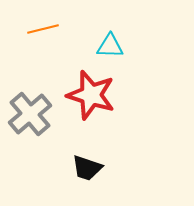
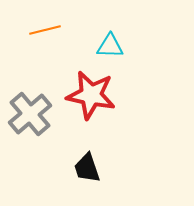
orange line: moved 2 px right, 1 px down
red star: rotated 6 degrees counterclockwise
black trapezoid: rotated 52 degrees clockwise
